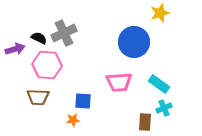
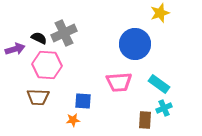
blue circle: moved 1 px right, 2 px down
brown rectangle: moved 2 px up
